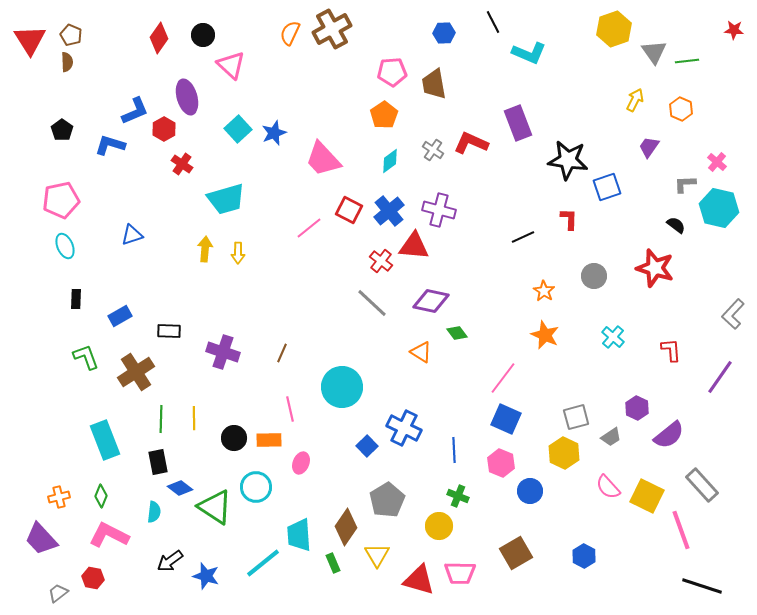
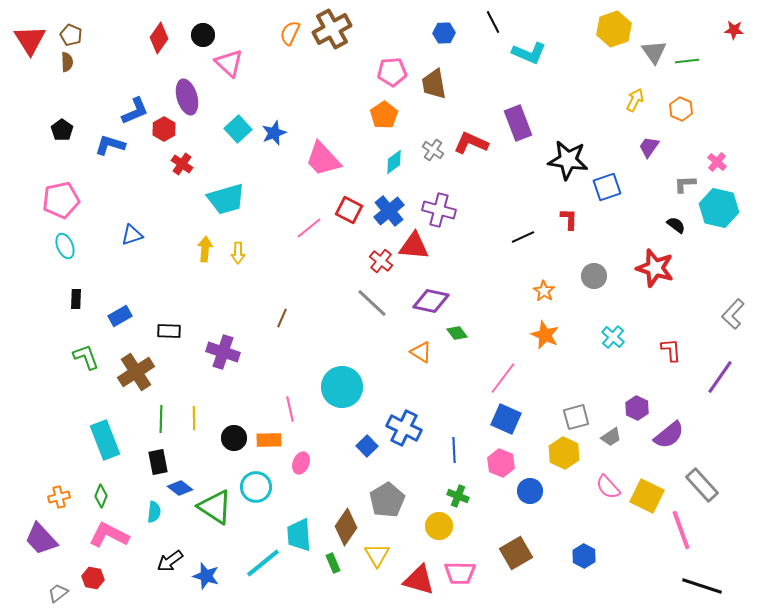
pink triangle at (231, 65): moved 2 px left, 2 px up
cyan diamond at (390, 161): moved 4 px right, 1 px down
brown line at (282, 353): moved 35 px up
